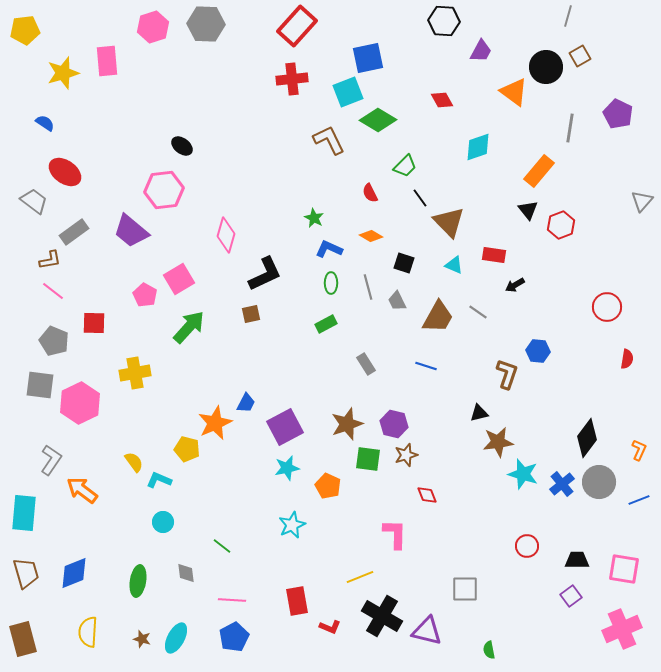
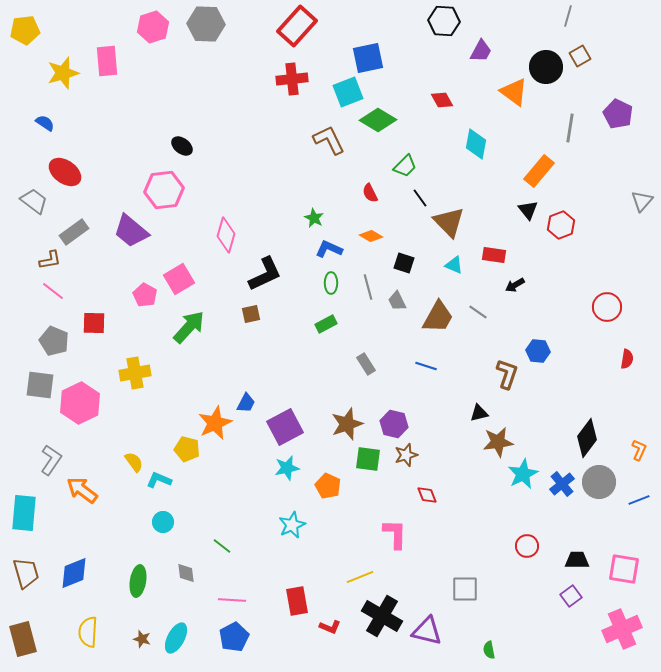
cyan diamond at (478, 147): moved 2 px left, 3 px up; rotated 60 degrees counterclockwise
cyan star at (523, 474): rotated 28 degrees clockwise
